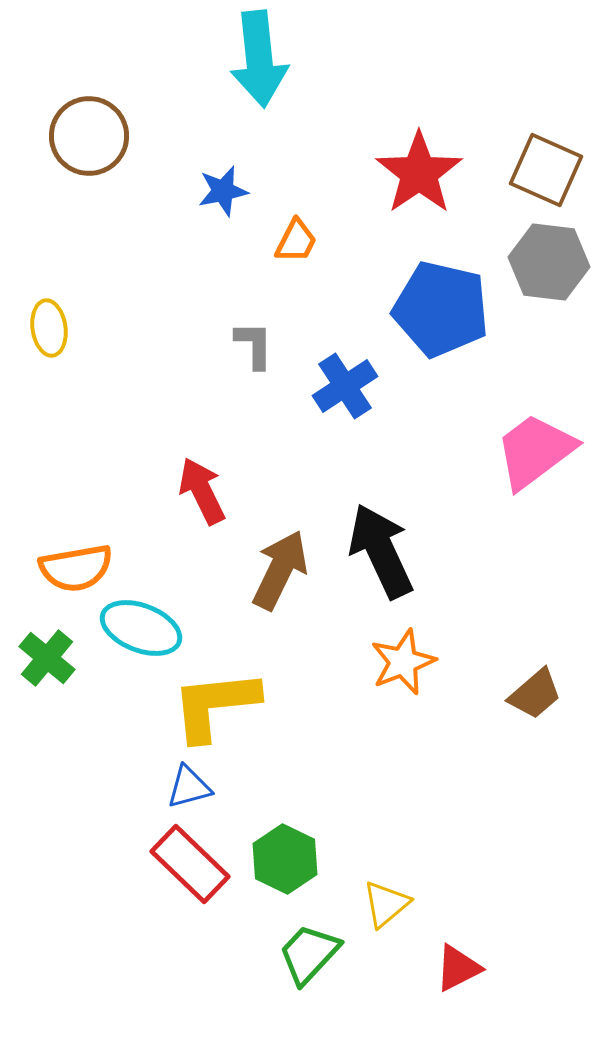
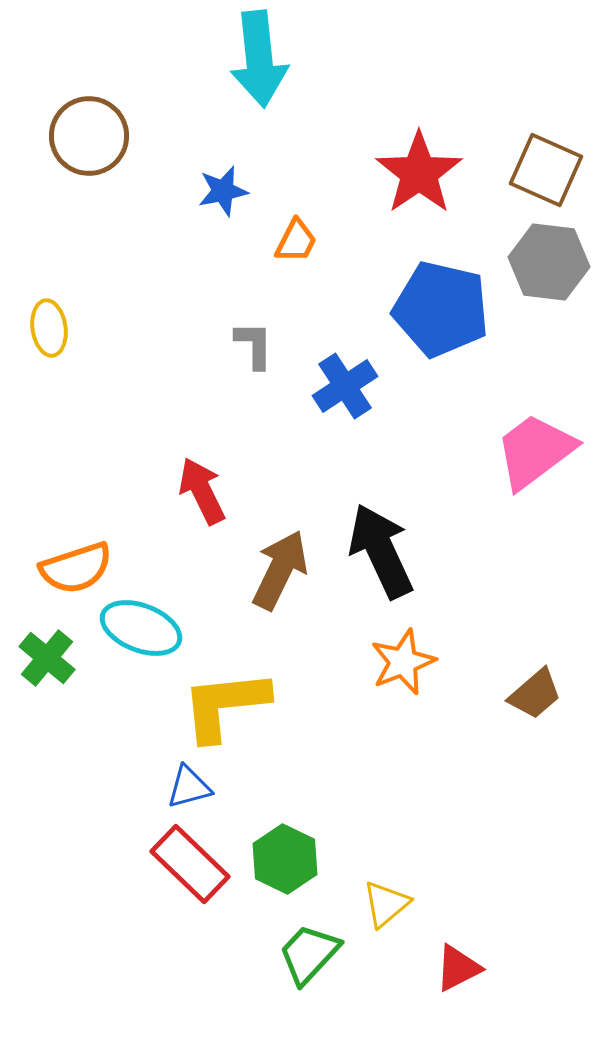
orange semicircle: rotated 8 degrees counterclockwise
yellow L-shape: moved 10 px right
